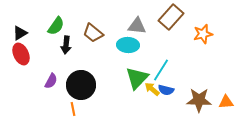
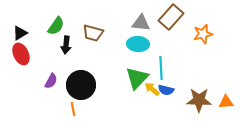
gray triangle: moved 4 px right, 3 px up
brown trapezoid: rotated 25 degrees counterclockwise
cyan ellipse: moved 10 px right, 1 px up
cyan line: moved 2 px up; rotated 35 degrees counterclockwise
